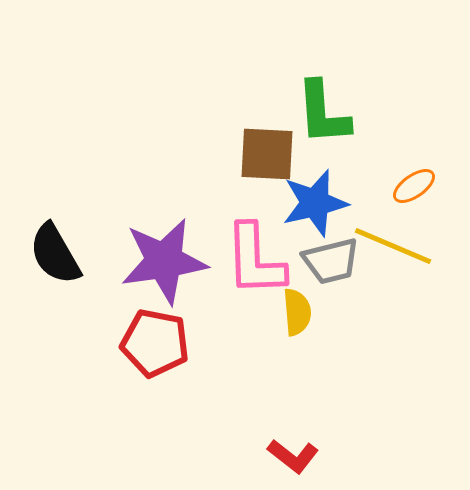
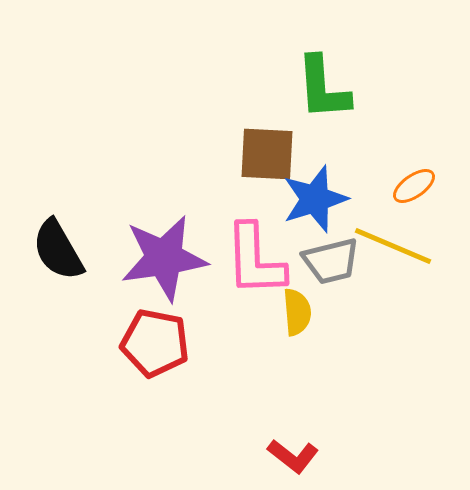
green L-shape: moved 25 px up
blue star: moved 4 px up; rotated 4 degrees counterclockwise
black semicircle: moved 3 px right, 4 px up
purple star: moved 3 px up
